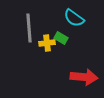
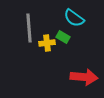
green rectangle: moved 2 px right, 1 px up
